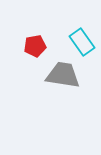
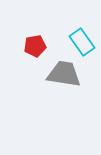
gray trapezoid: moved 1 px right, 1 px up
